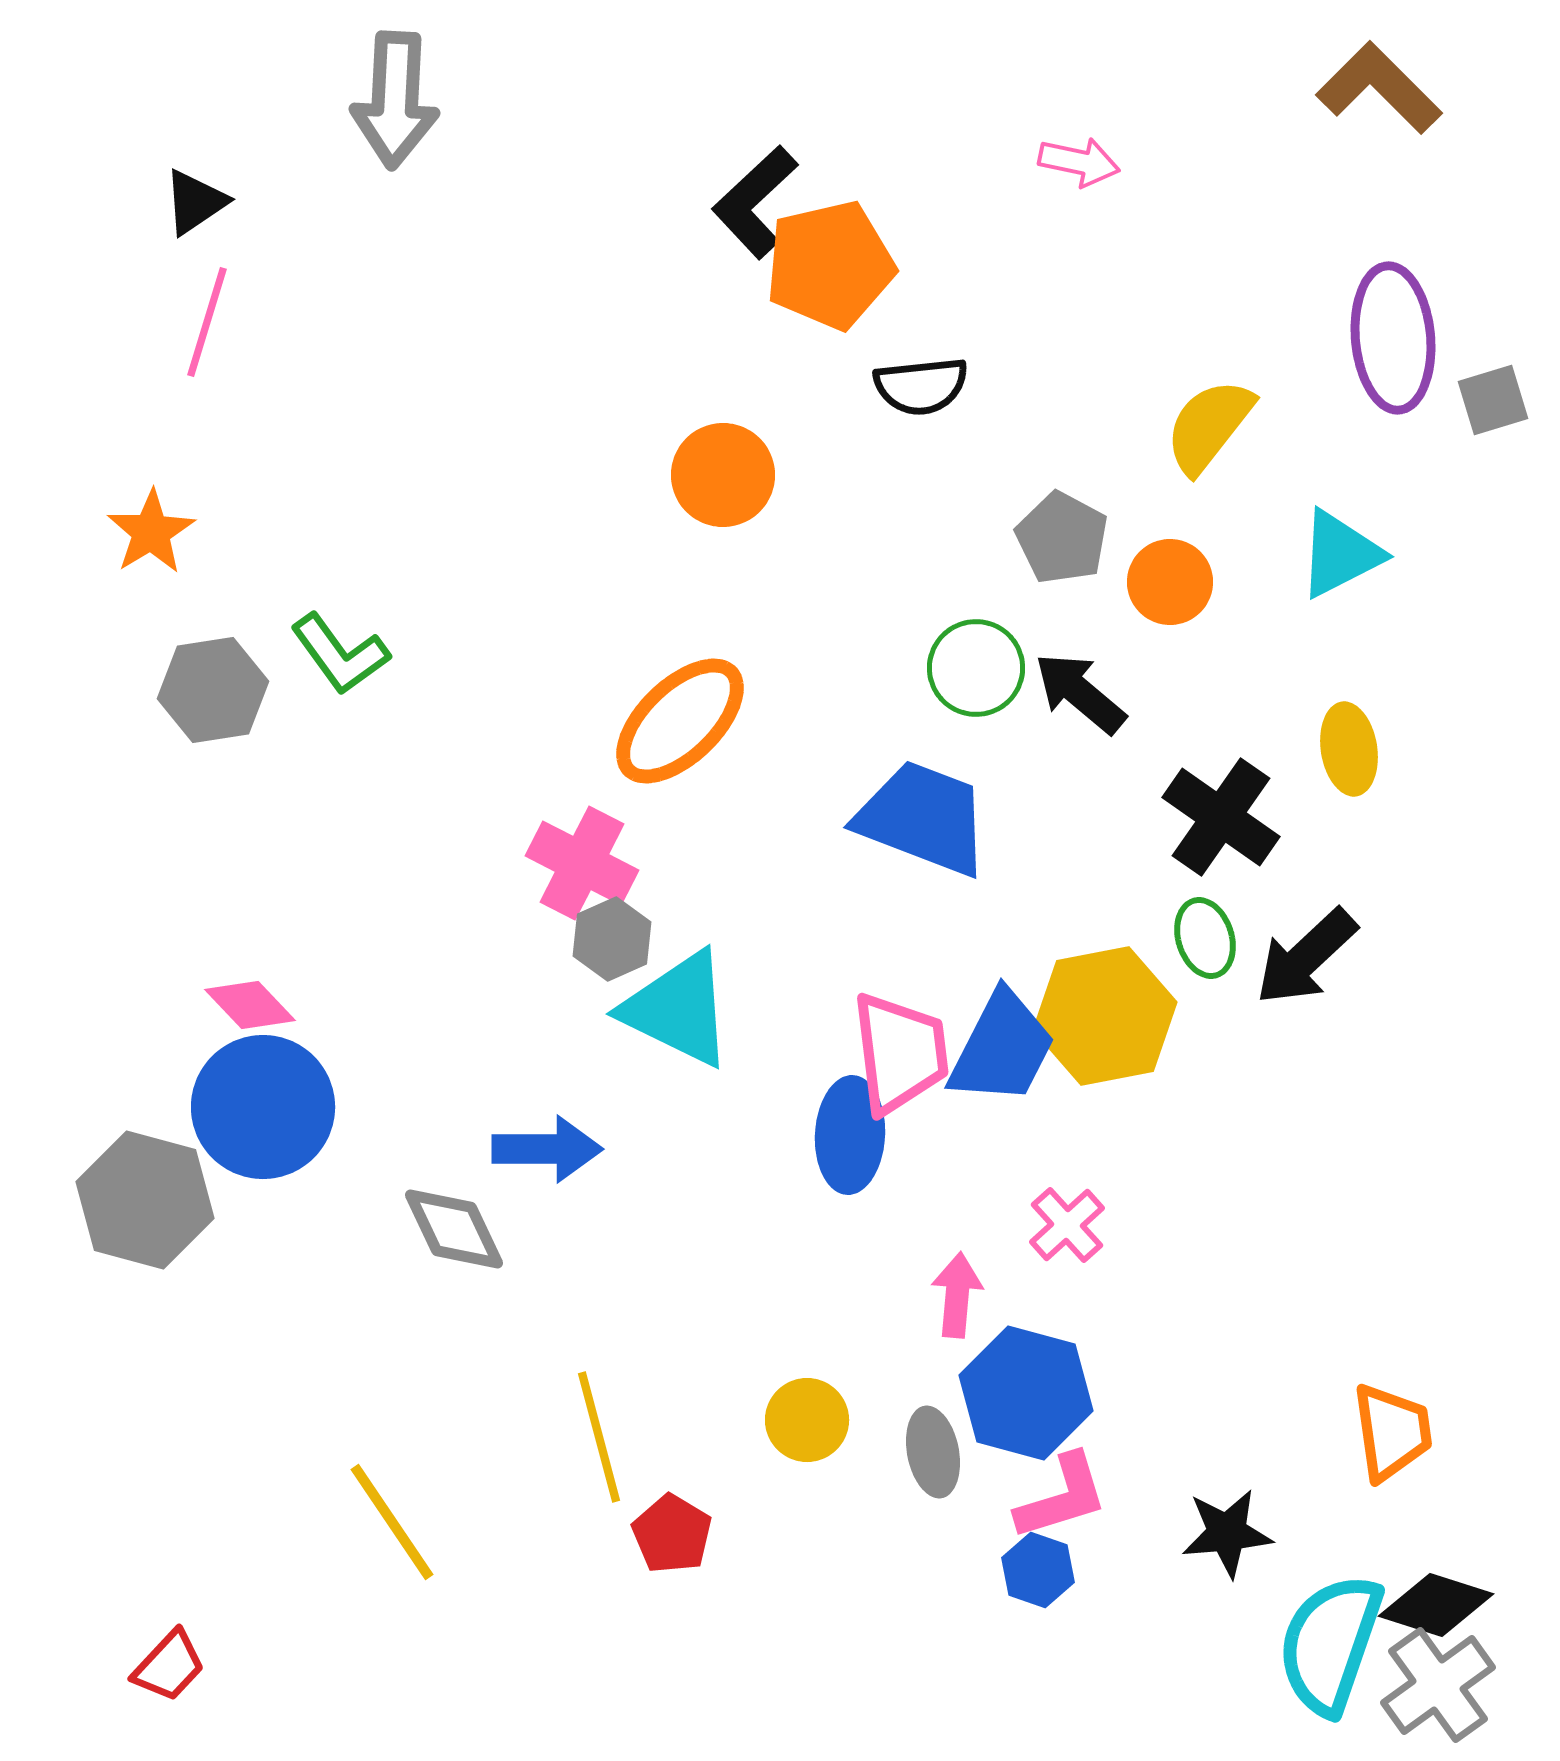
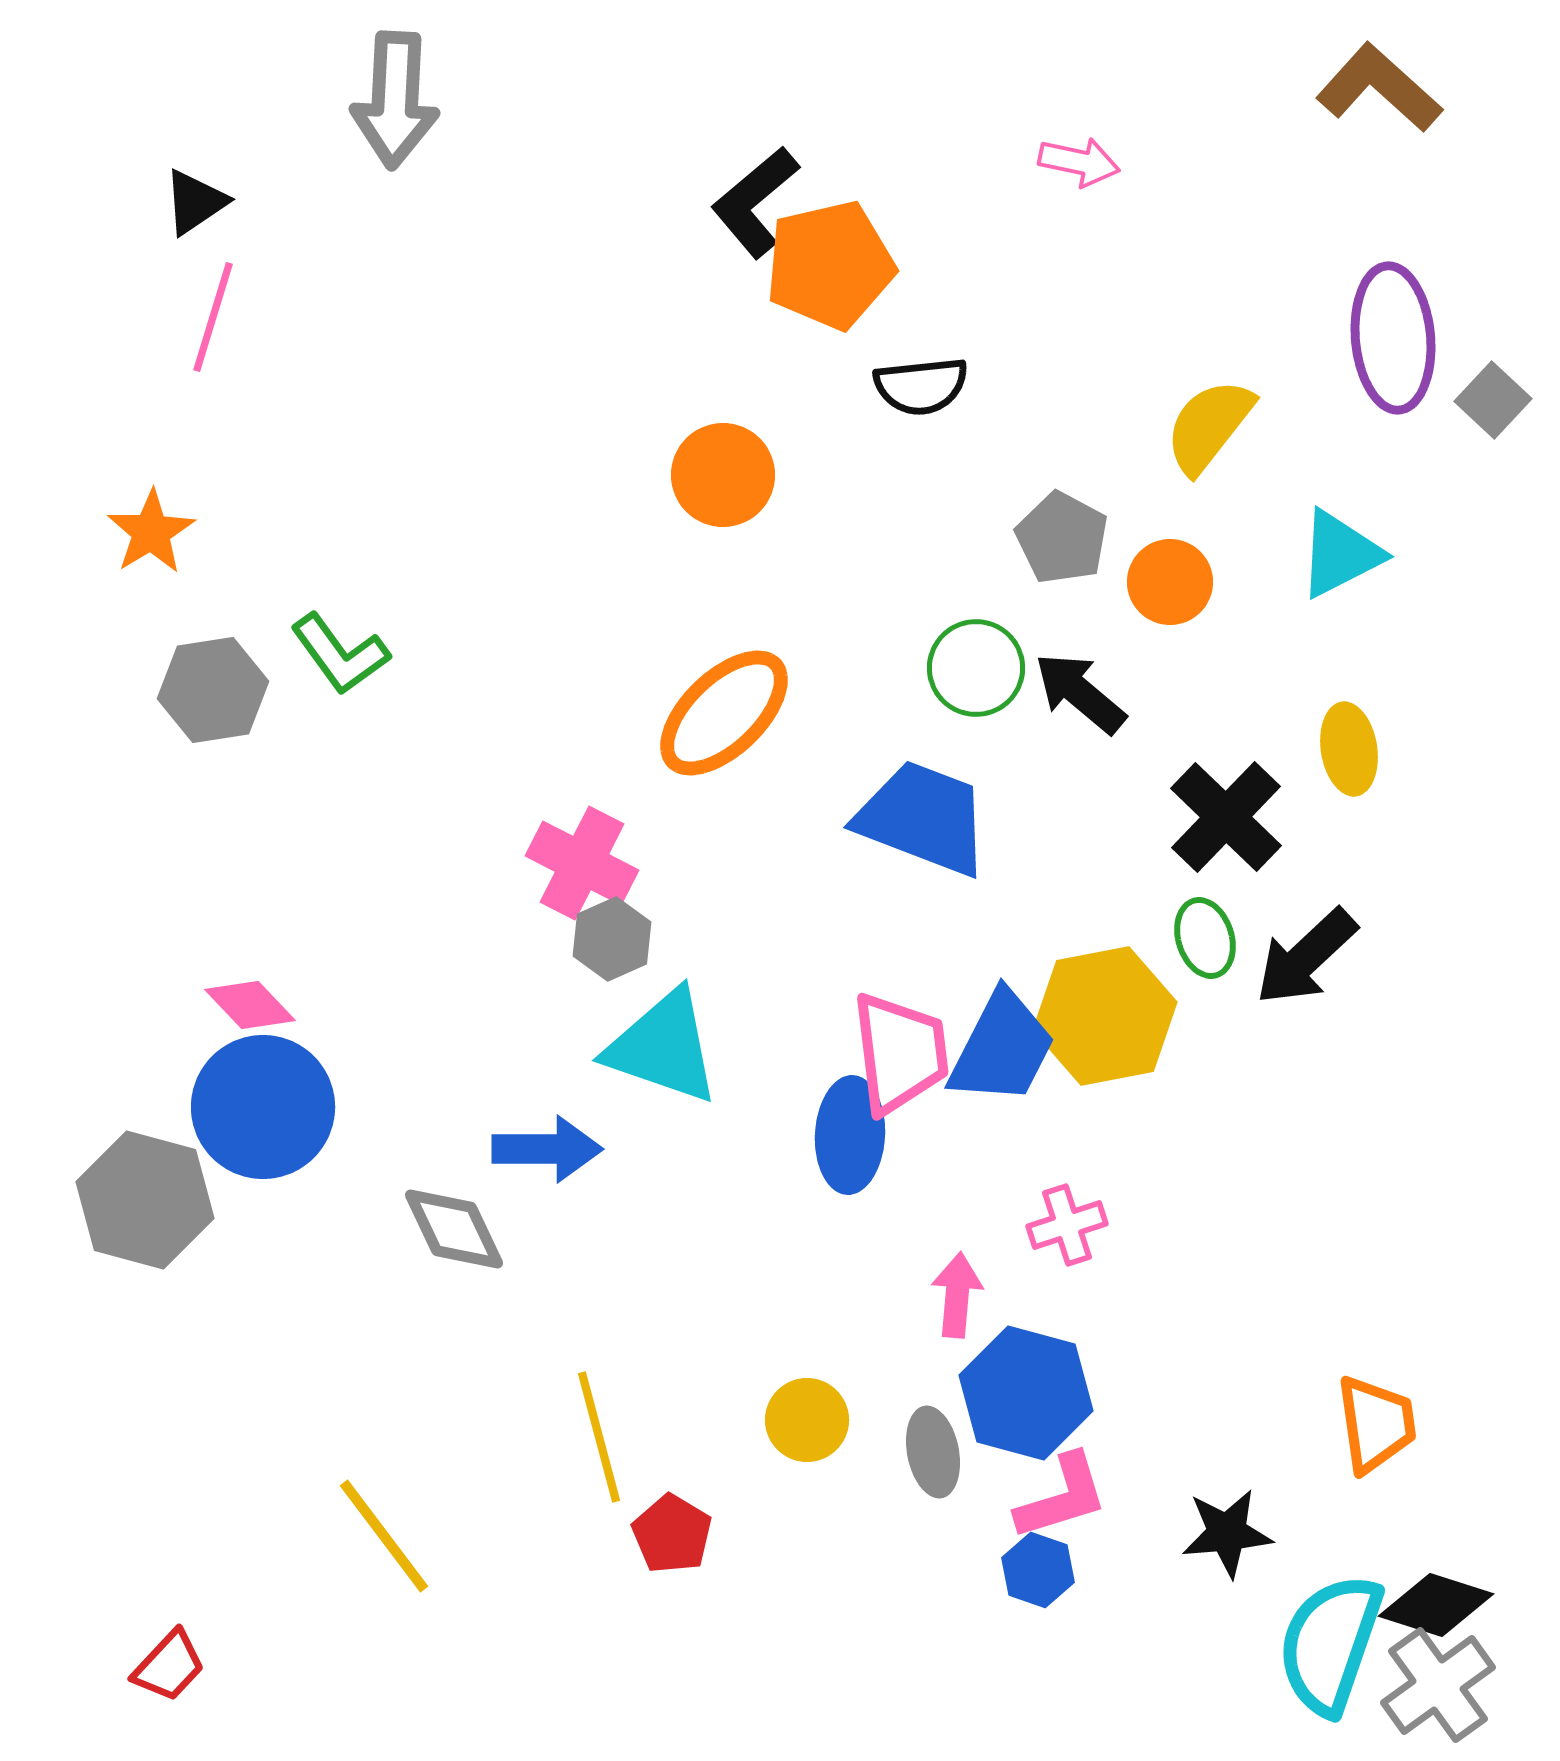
brown L-shape at (1379, 88): rotated 3 degrees counterclockwise
black L-shape at (755, 202): rotated 3 degrees clockwise
pink line at (207, 322): moved 6 px right, 5 px up
gray square at (1493, 400): rotated 30 degrees counterclockwise
orange ellipse at (680, 721): moved 44 px right, 8 px up
black cross at (1221, 817): moved 5 px right; rotated 9 degrees clockwise
cyan triangle at (678, 1009): moved 15 px left, 38 px down; rotated 7 degrees counterclockwise
pink cross at (1067, 1225): rotated 24 degrees clockwise
orange trapezoid at (1392, 1432): moved 16 px left, 8 px up
yellow line at (392, 1522): moved 8 px left, 14 px down; rotated 3 degrees counterclockwise
